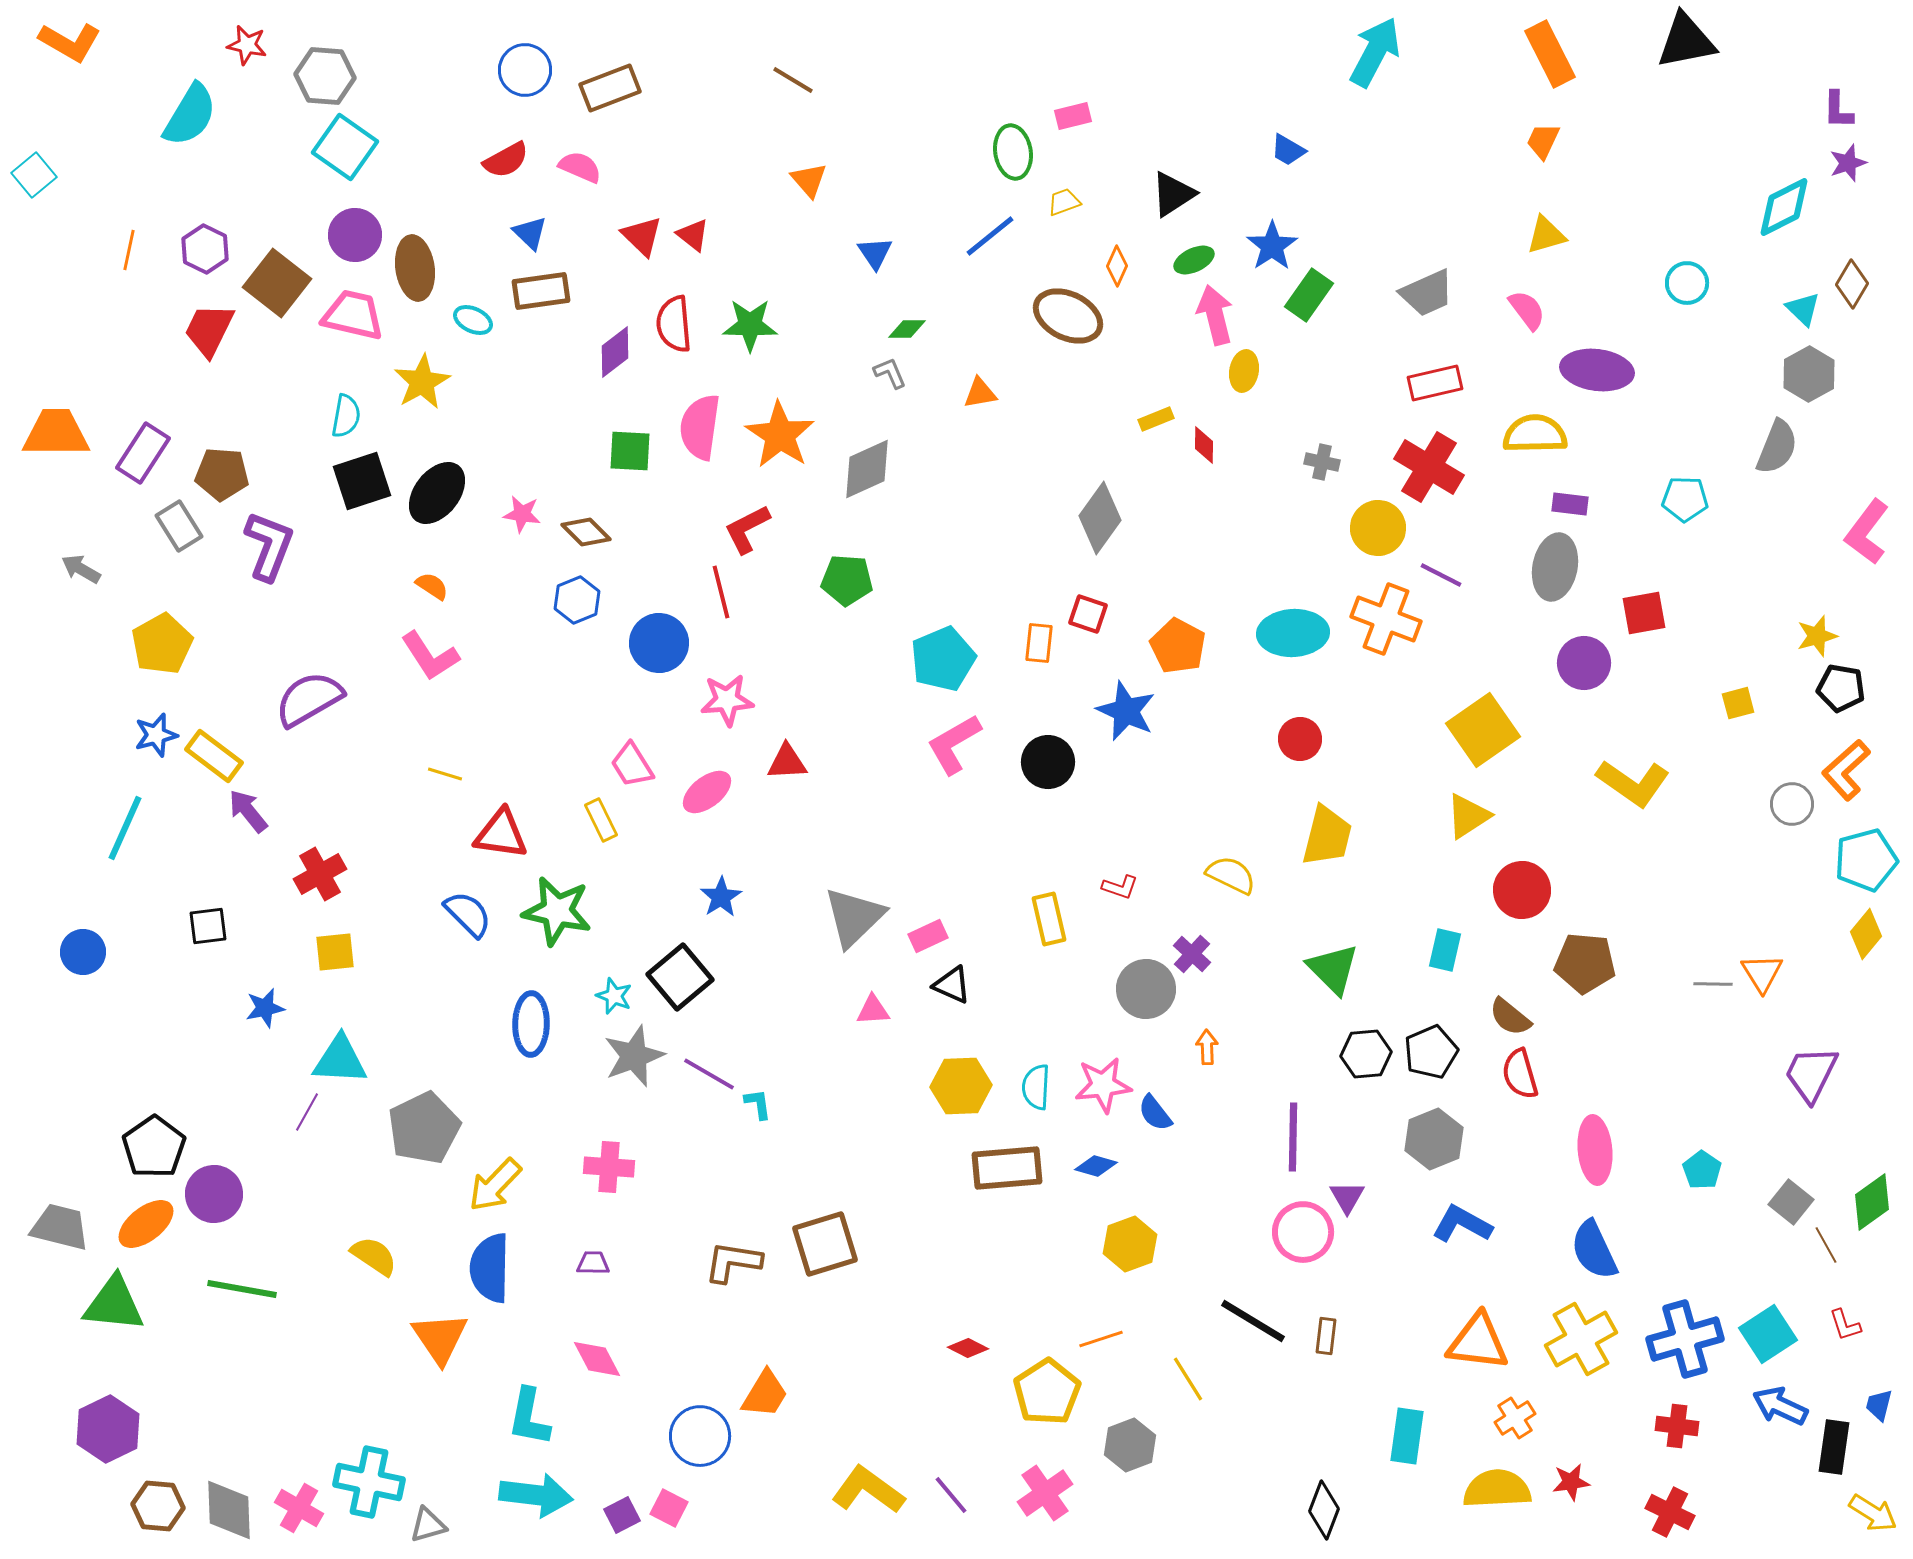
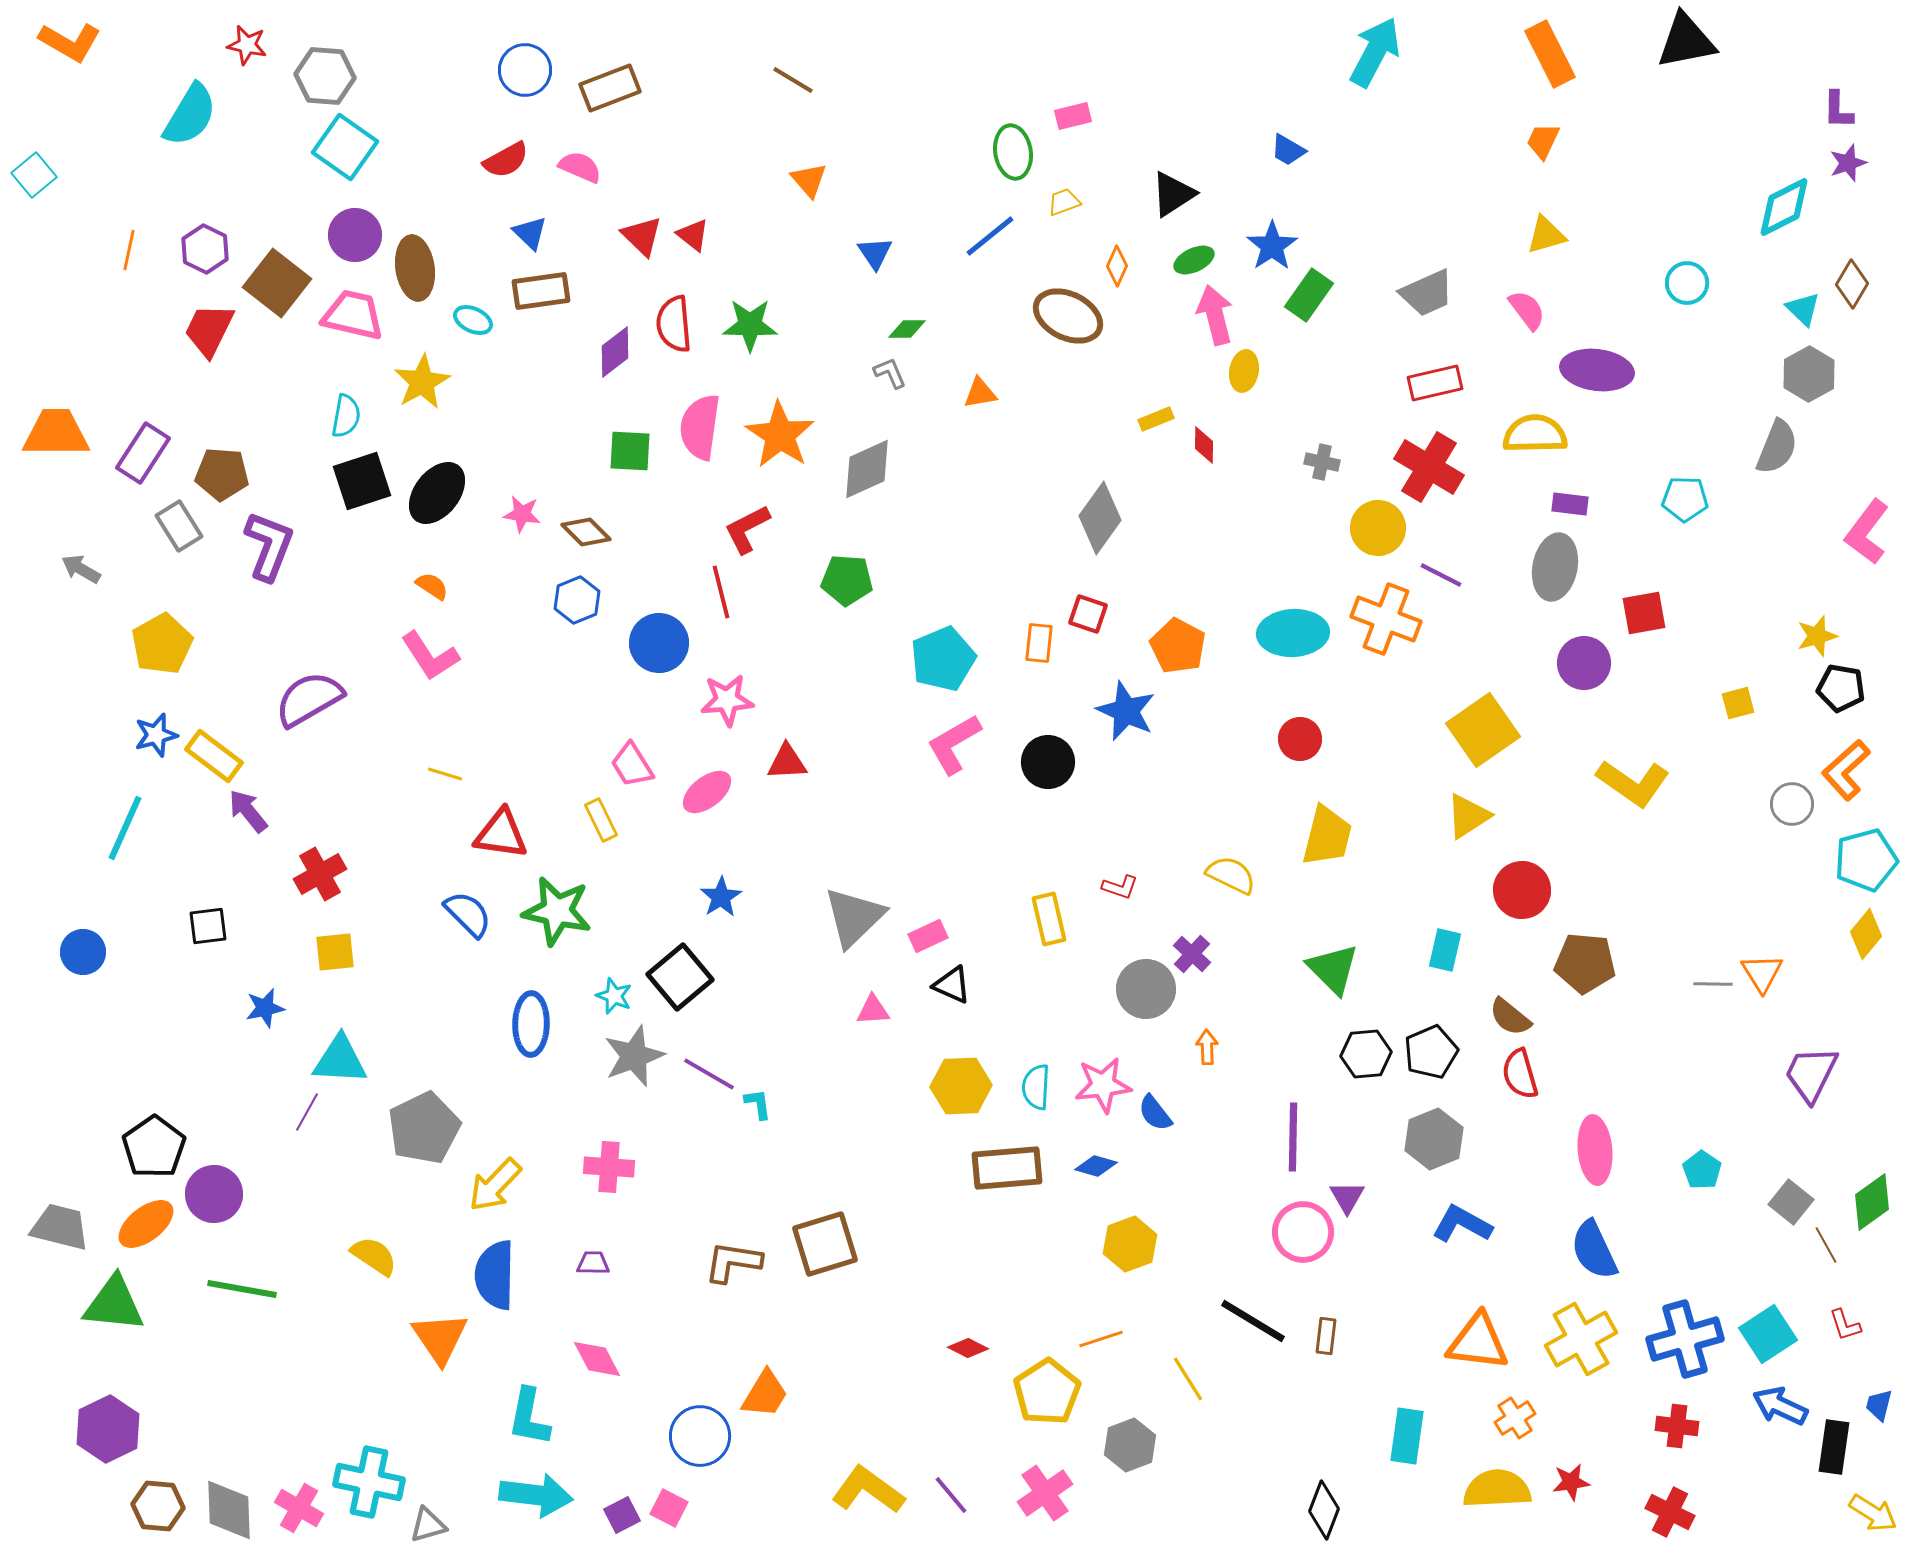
blue semicircle at (490, 1268): moved 5 px right, 7 px down
